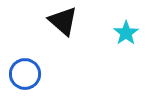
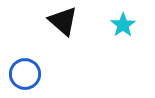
cyan star: moved 3 px left, 8 px up
